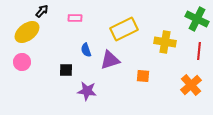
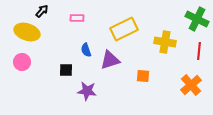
pink rectangle: moved 2 px right
yellow ellipse: rotated 55 degrees clockwise
